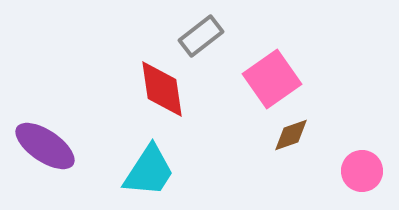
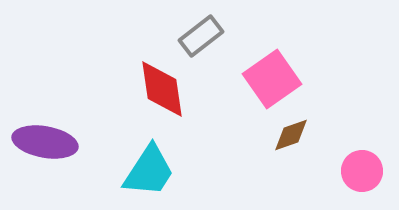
purple ellipse: moved 4 px up; rotated 24 degrees counterclockwise
